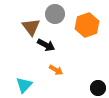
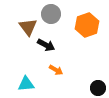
gray circle: moved 4 px left
brown triangle: moved 3 px left
cyan triangle: moved 2 px right, 1 px up; rotated 42 degrees clockwise
